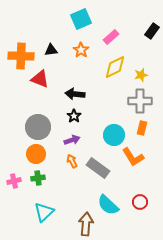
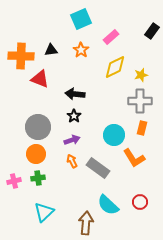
orange L-shape: moved 1 px right, 1 px down
brown arrow: moved 1 px up
